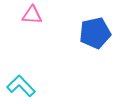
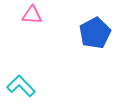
blue pentagon: rotated 16 degrees counterclockwise
